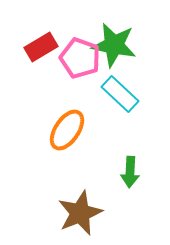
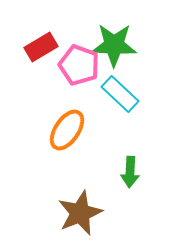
green star: rotated 9 degrees counterclockwise
pink pentagon: moved 1 px left, 7 px down
